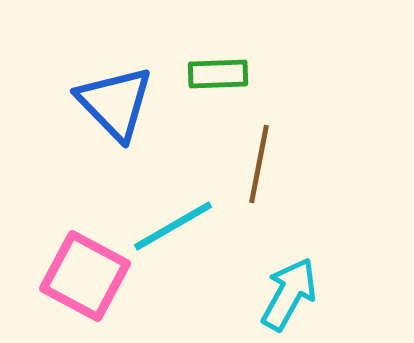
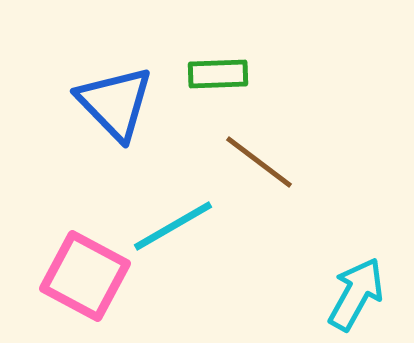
brown line: moved 2 px up; rotated 64 degrees counterclockwise
cyan arrow: moved 67 px right
